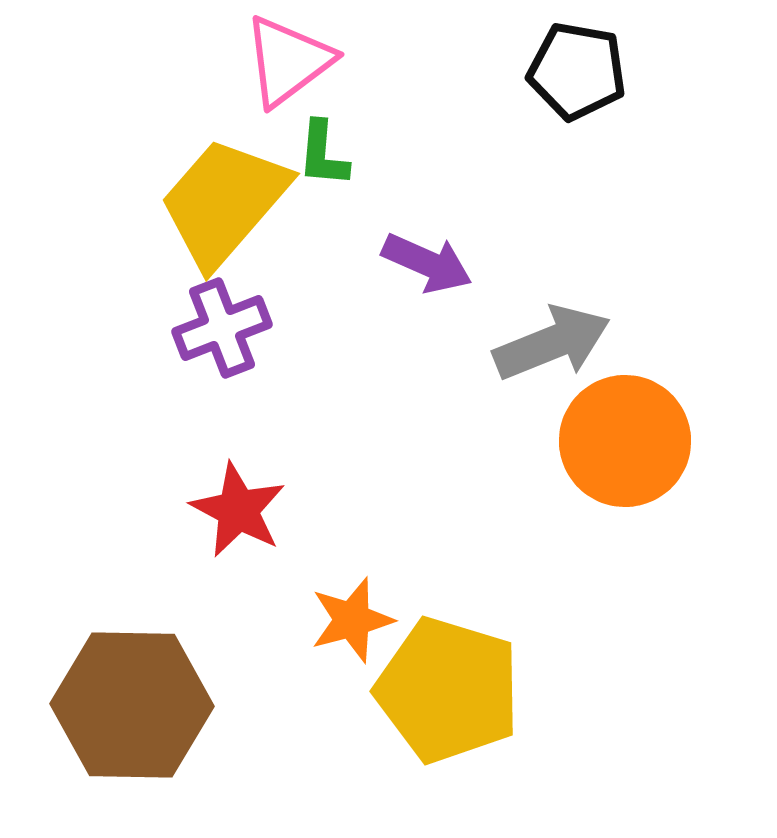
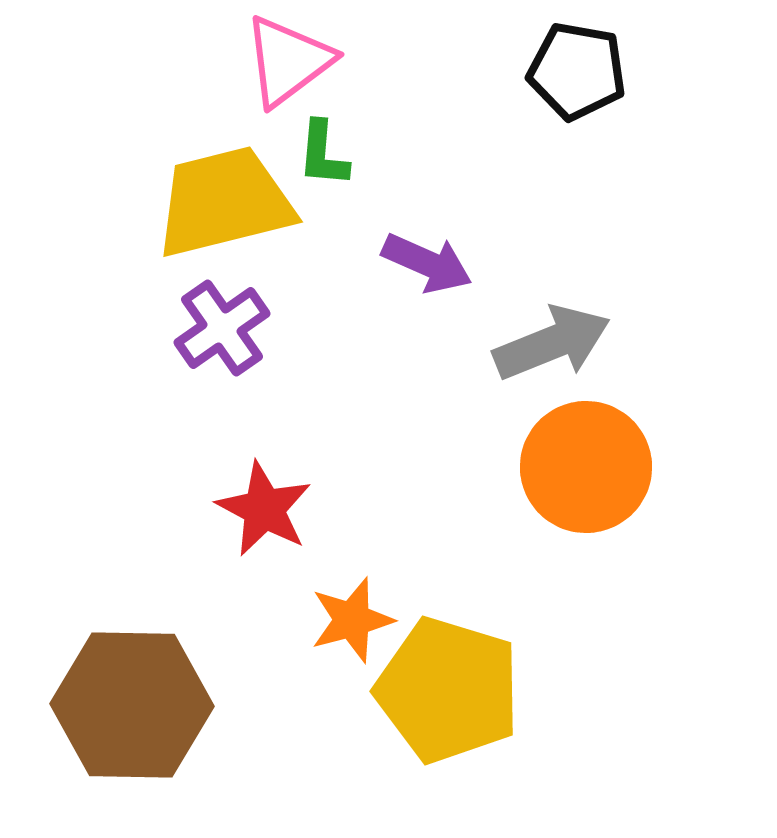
yellow trapezoid: rotated 35 degrees clockwise
purple cross: rotated 14 degrees counterclockwise
orange circle: moved 39 px left, 26 px down
red star: moved 26 px right, 1 px up
